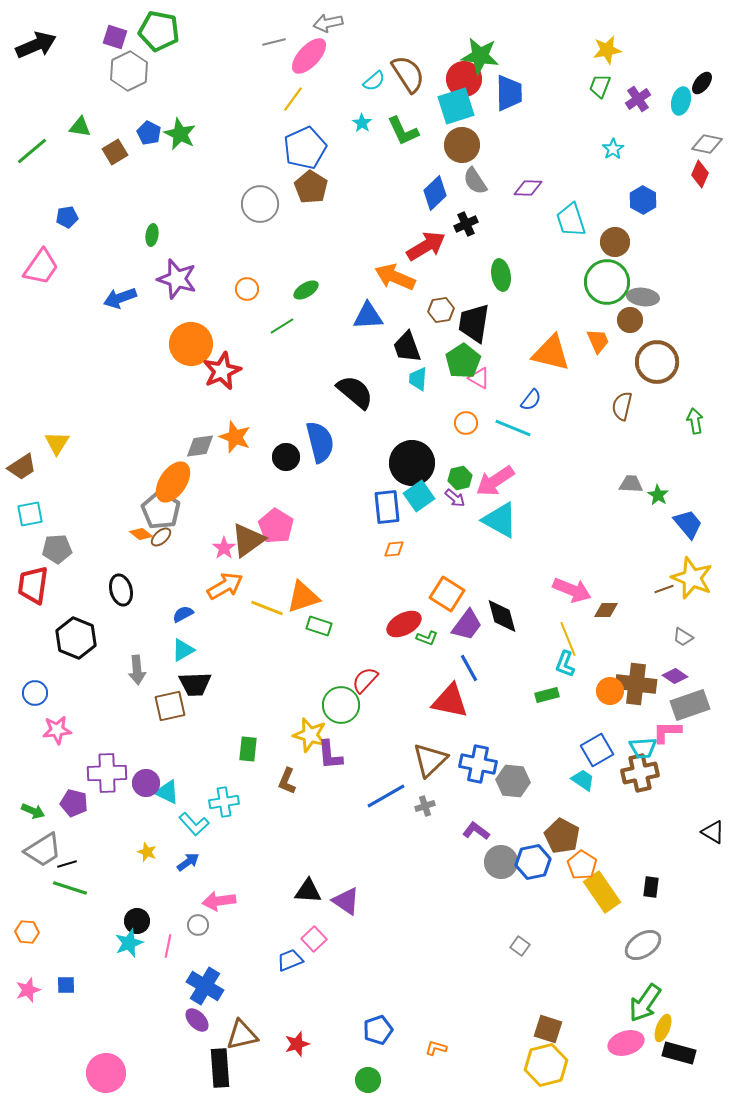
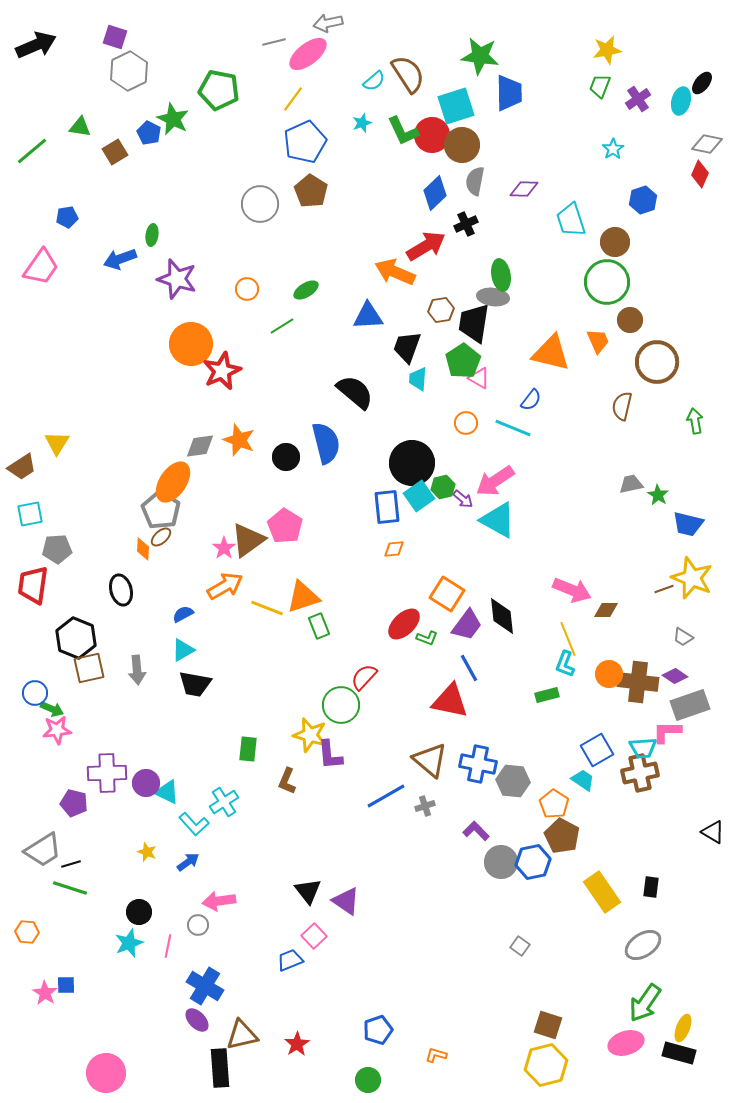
green pentagon at (159, 31): moved 60 px right, 59 px down
pink ellipse at (309, 56): moved 1 px left, 2 px up; rotated 9 degrees clockwise
red circle at (464, 79): moved 32 px left, 56 px down
cyan star at (362, 123): rotated 18 degrees clockwise
green star at (180, 134): moved 7 px left, 15 px up
blue pentagon at (305, 148): moved 6 px up
gray semicircle at (475, 181): rotated 44 degrees clockwise
brown pentagon at (311, 187): moved 4 px down
purple diamond at (528, 188): moved 4 px left, 1 px down
blue hexagon at (643, 200): rotated 12 degrees clockwise
orange arrow at (395, 277): moved 5 px up
gray ellipse at (643, 297): moved 150 px left
blue arrow at (120, 298): moved 39 px up
black trapezoid at (407, 347): rotated 40 degrees clockwise
orange star at (235, 437): moved 4 px right, 3 px down
blue semicircle at (320, 442): moved 6 px right, 1 px down
green hexagon at (460, 478): moved 17 px left, 9 px down
gray trapezoid at (631, 484): rotated 15 degrees counterclockwise
purple arrow at (455, 498): moved 8 px right, 1 px down
cyan triangle at (500, 520): moved 2 px left
blue trapezoid at (688, 524): rotated 144 degrees clockwise
pink pentagon at (276, 526): moved 9 px right
orange diamond at (141, 534): moved 2 px right, 15 px down; rotated 55 degrees clockwise
black diamond at (502, 616): rotated 9 degrees clockwise
red ellipse at (404, 624): rotated 16 degrees counterclockwise
green rectangle at (319, 626): rotated 50 degrees clockwise
red semicircle at (365, 680): moved 1 px left, 3 px up
black trapezoid at (195, 684): rotated 12 degrees clockwise
brown cross at (636, 684): moved 2 px right, 2 px up
orange circle at (610, 691): moved 1 px left, 17 px up
brown square at (170, 706): moved 81 px left, 38 px up
brown triangle at (430, 760): rotated 36 degrees counterclockwise
cyan cross at (224, 802): rotated 24 degrees counterclockwise
green arrow at (33, 811): moved 19 px right, 102 px up
purple L-shape at (476, 831): rotated 8 degrees clockwise
black line at (67, 864): moved 4 px right
orange pentagon at (582, 865): moved 28 px left, 61 px up
black triangle at (308, 891): rotated 48 degrees clockwise
black circle at (137, 921): moved 2 px right, 9 px up
pink square at (314, 939): moved 3 px up
pink star at (28, 990): moved 17 px right, 3 px down; rotated 20 degrees counterclockwise
yellow ellipse at (663, 1028): moved 20 px right
brown square at (548, 1029): moved 4 px up
red star at (297, 1044): rotated 15 degrees counterclockwise
orange L-shape at (436, 1048): moved 7 px down
